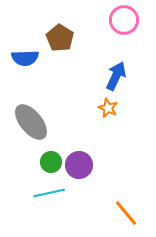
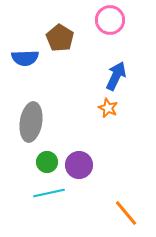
pink circle: moved 14 px left
gray ellipse: rotated 48 degrees clockwise
green circle: moved 4 px left
